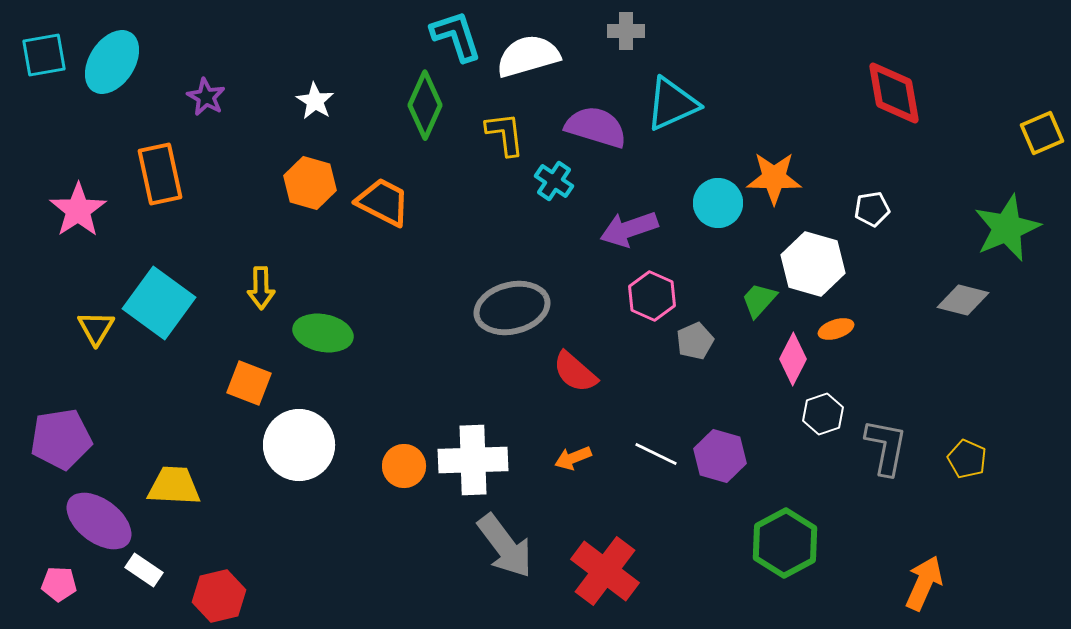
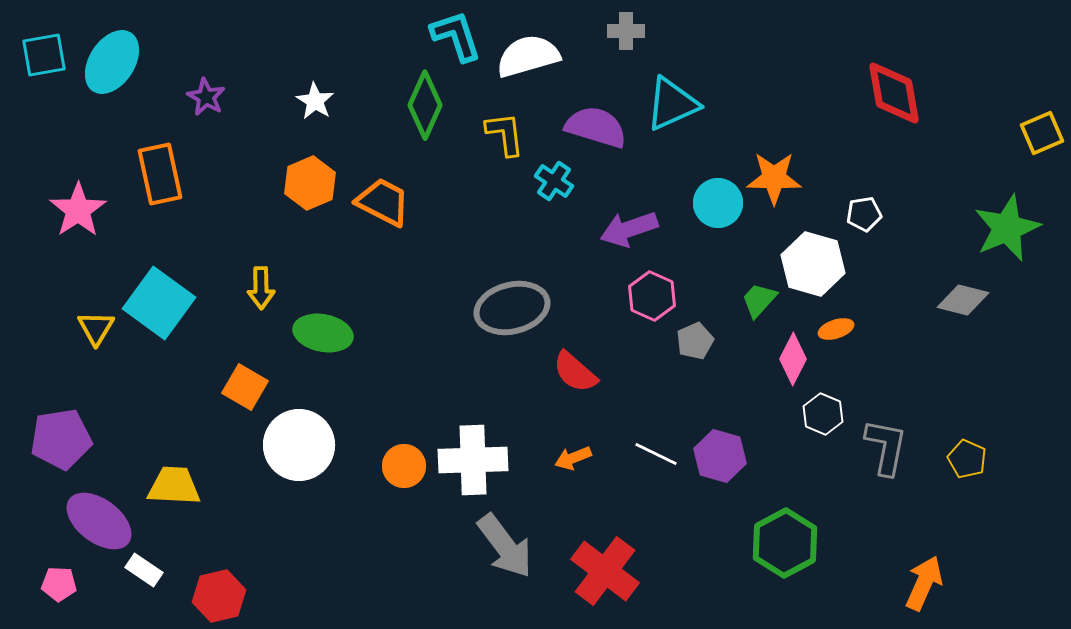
orange hexagon at (310, 183): rotated 21 degrees clockwise
white pentagon at (872, 209): moved 8 px left, 5 px down
orange square at (249, 383): moved 4 px left, 4 px down; rotated 9 degrees clockwise
white hexagon at (823, 414): rotated 18 degrees counterclockwise
